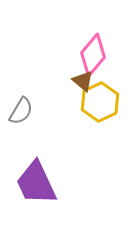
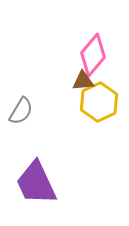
brown triangle: rotated 45 degrees counterclockwise
yellow hexagon: moved 1 px left
